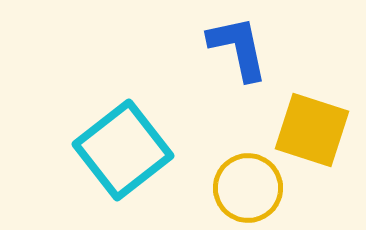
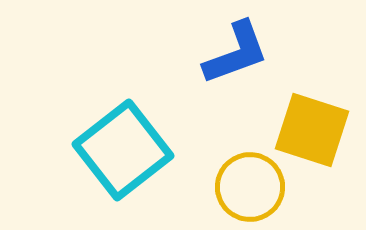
blue L-shape: moved 2 px left, 5 px down; rotated 82 degrees clockwise
yellow circle: moved 2 px right, 1 px up
